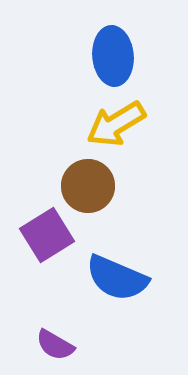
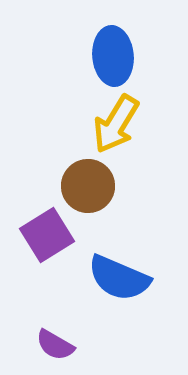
yellow arrow: rotated 28 degrees counterclockwise
blue semicircle: moved 2 px right
